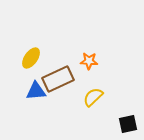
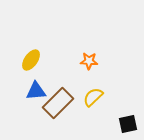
yellow ellipse: moved 2 px down
brown rectangle: moved 24 px down; rotated 20 degrees counterclockwise
